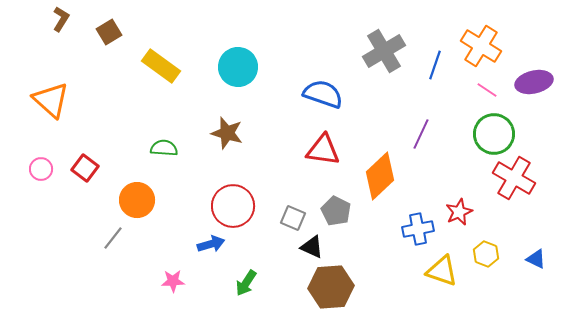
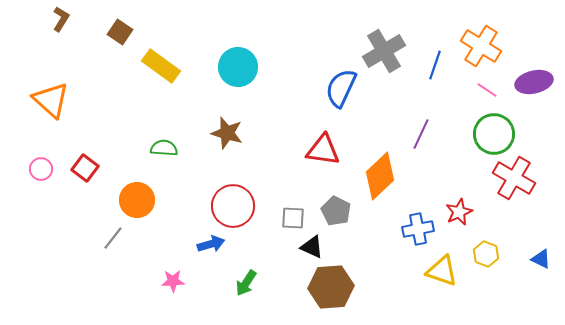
brown square: moved 11 px right; rotated 25 degrees counterclockwise
blue semicircle: moved 18 px right, 6 px up; rotated 84 degrees counterclockwise
gray square: rotated 20 degrees counterclockwise
blue triangle: moved 5 px right
